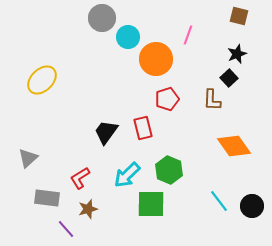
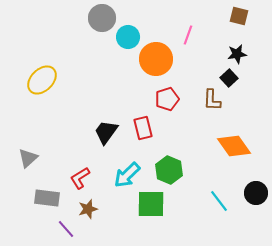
black star: rotated 12 degrees clockwise
black circle: moved 4 px right, 13 px up
